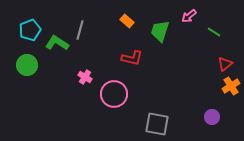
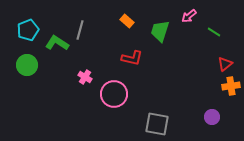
cyan pentagon: moved 2 px left
orange cross: rotated 24 degrees clockwise
